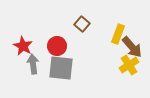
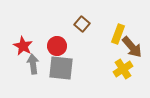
yellow cross: moved 6 px left, 4 px down
